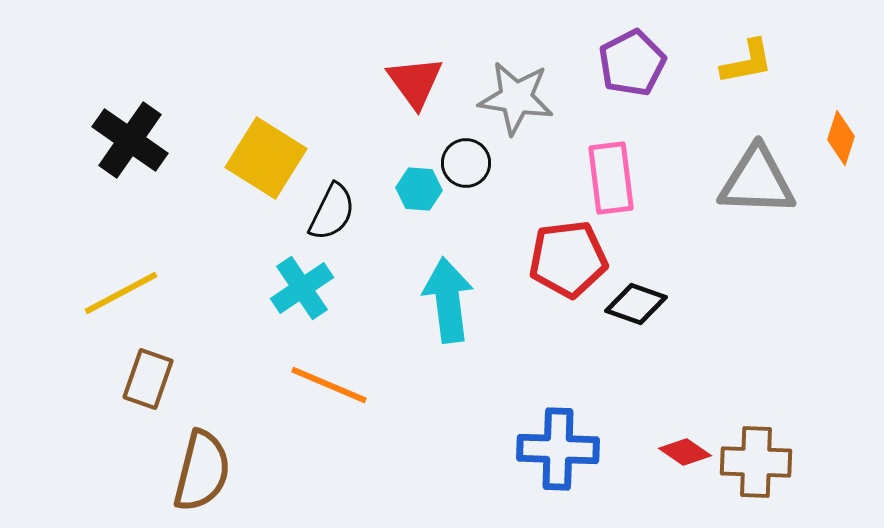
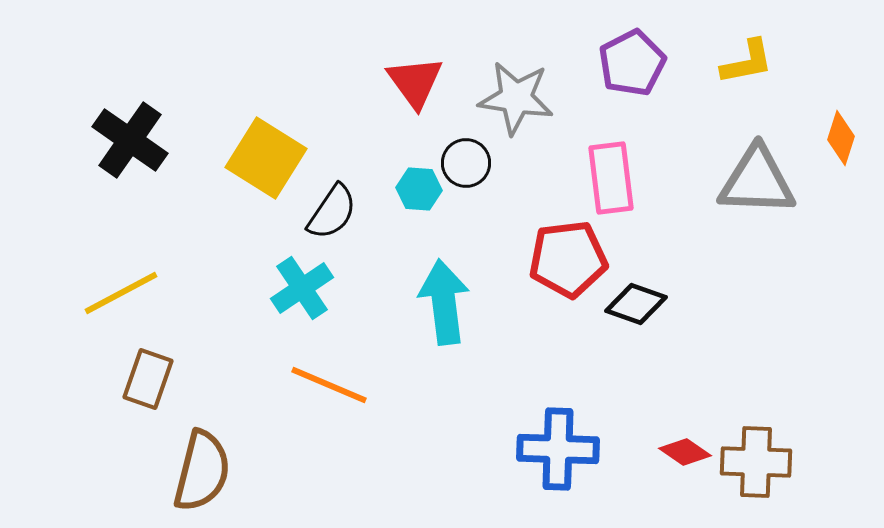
black semicircle: rotated 8 degrees clockwise
cyan arrow: moved 4 px left, 2 px down
